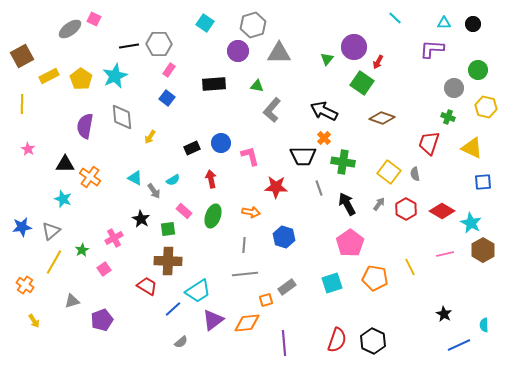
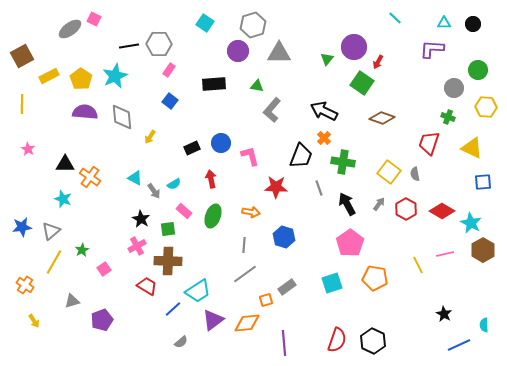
blue square at (167, 98): moved 3 px right, 3 px down
yellow hexagon at (486, 107): rotated 10 degrees counterclockwise
purple semicircle at (85, 126): moved 14 px up; rotated 85 degrees clockwise
black trapezoid at (303, 156): moved 2 px left; rotated 68 degrees counterclockwise
cyan semicircle at (173, 180): moved 1 px right, 4 px down
pink cross at (114, 238): moved 23 px right, 8 px down
yellow line at (410, 267): moved 8 px right, 2 px up
gray line at (245, 274): rotated 30 degrees counterclockwise
